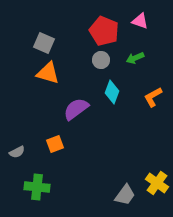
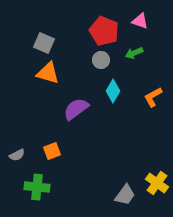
green arrow: moved 1 px left, 5 px up
cyan diamond: moved 1 px right, 1 px up; rotated 10 degrees clockwise
orange square: moved 3 px left, 7 px down
gray semicircle: moved 3 px down
